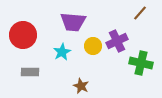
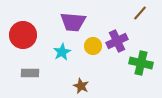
gray rectangle: moved 1 px down
